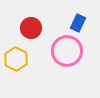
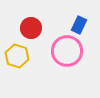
blue rectangle: moved 1 px right, 2 px down
yellow hexagon: moved 1 px right, 3 px up; rotated 10 degrees counterclockwise
